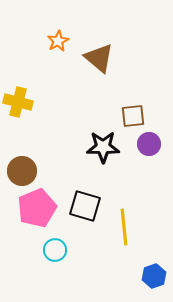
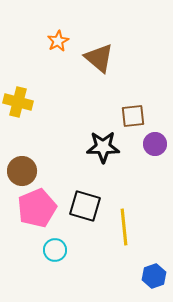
purple circle: moved 6 px right
